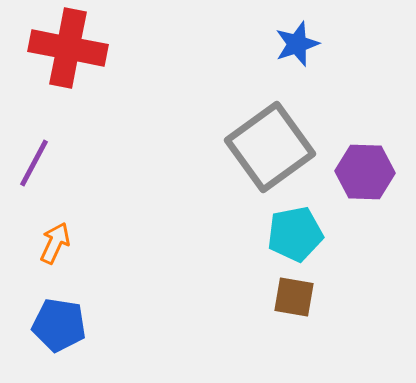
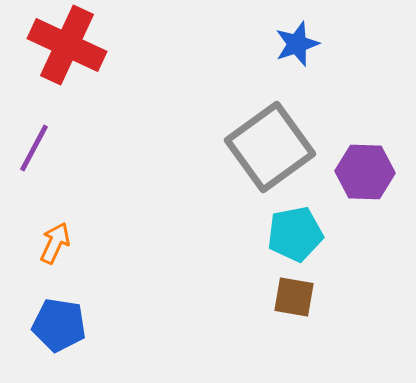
red cross: moved 1 px left, 3 px up; rotated 14 degrees clockwise
purple line: moved 15 px up
